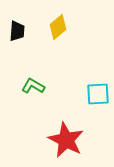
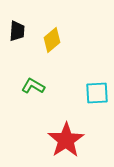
yellow diamond: moved 6 px left, 13 px down
cyan square: moved 1 px left, 1 px up
red star: rotated 12 degrees clockwise
